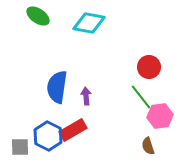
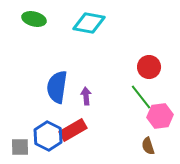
green ellipse: moved 4 px left, 3 px down; rotated 20 degrees counterclockwise
